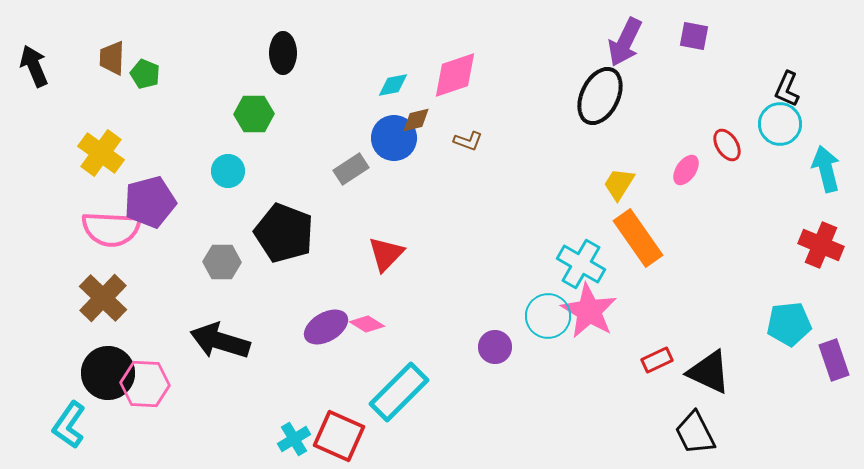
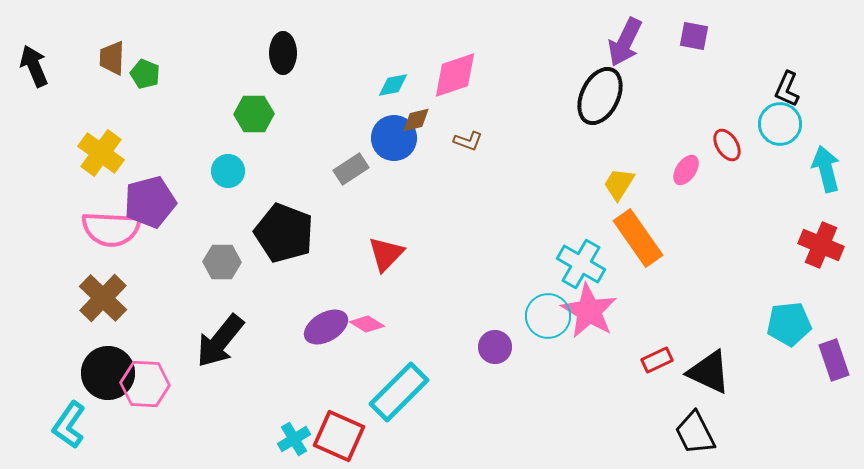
black arrow at (220, 341): rotated 68 degrees counterclockwise
